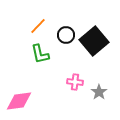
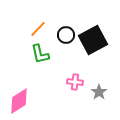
orange line: moved 3 px down
black square: moved 1 px left, 1 px up; rotated 12 degrees clockwise
pink diamond: rotated 24 degrees counterclockwise
